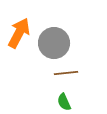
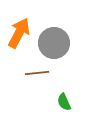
brown line: moved 29 px left
